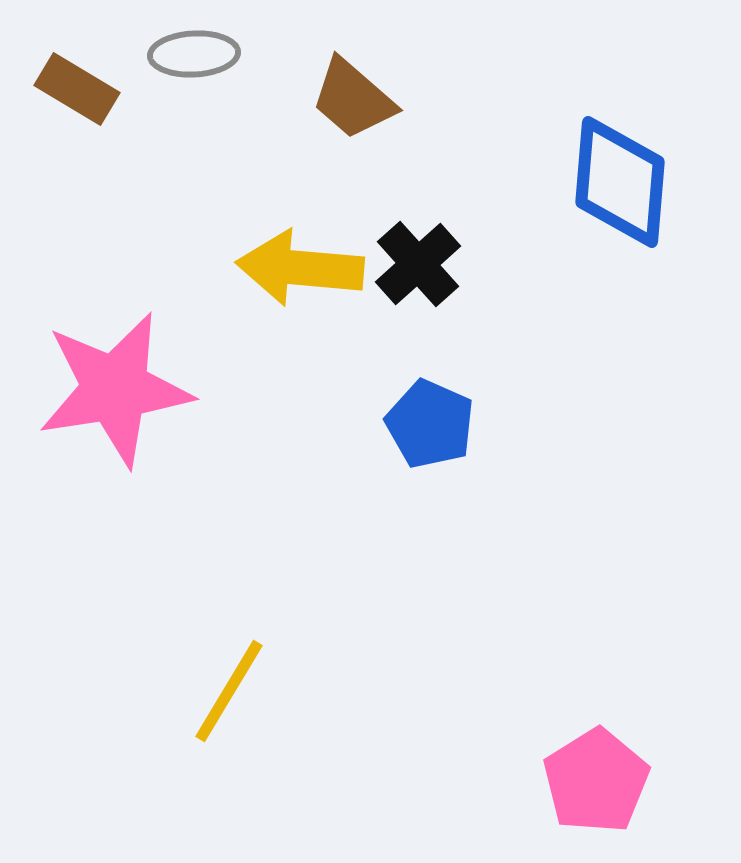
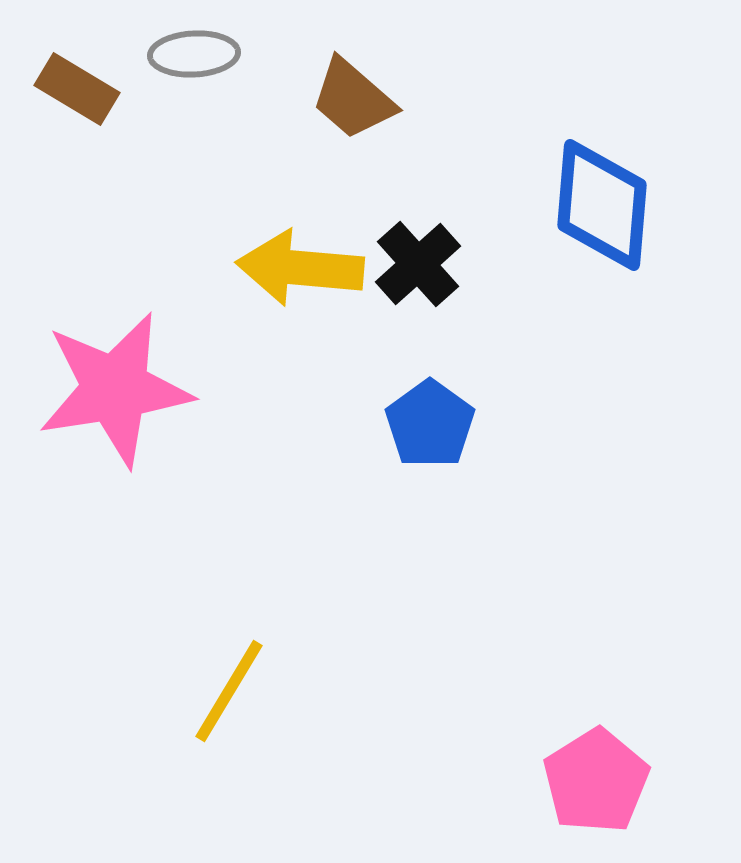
blue diamond: moved 18 px left, 23 px down
blue pentagon: rotated 12 degrees clockwise
